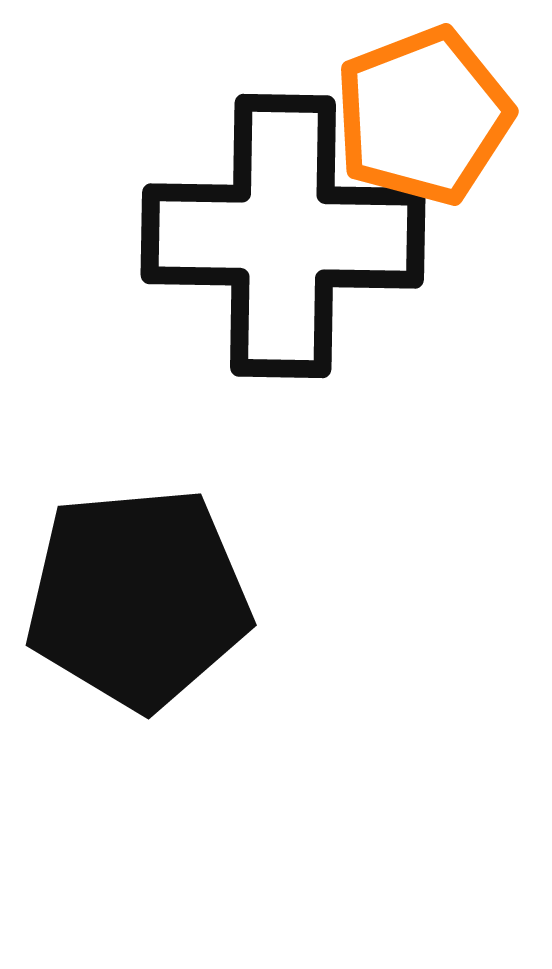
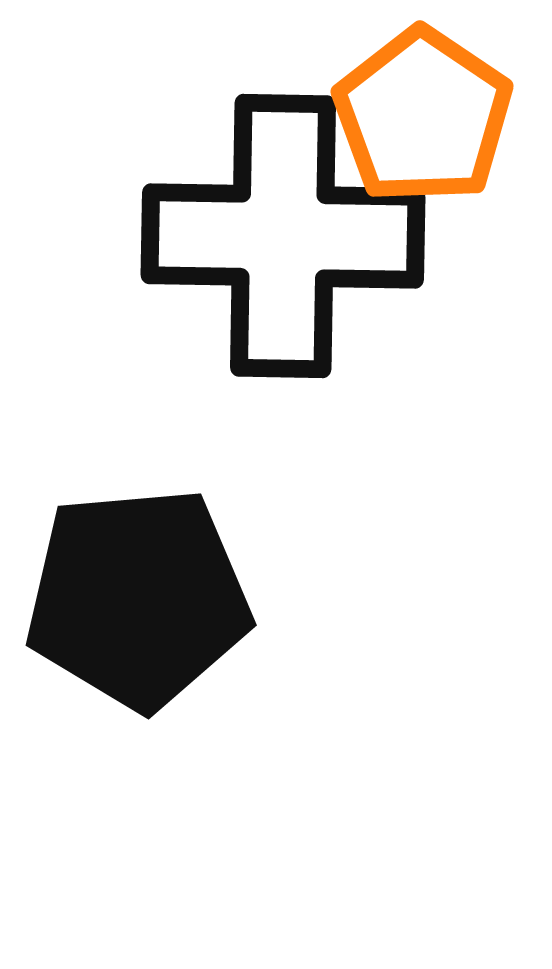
orange pentagon: rotated 17 degrees counterclockwise
